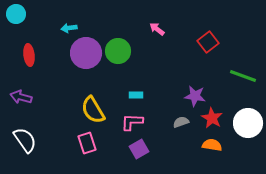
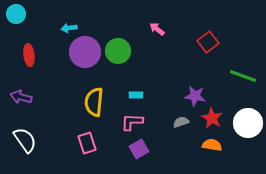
purple circle: moved 1 px left, 1 px up
yellow semicircle: moved 1 px right, 8 px up; rotated 36 degrees clockwise
